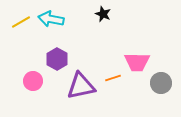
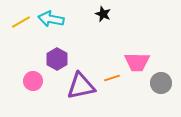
orange line: moved 1 px left
